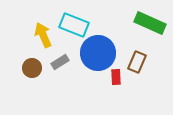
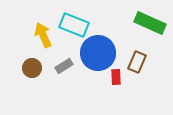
gray rectangle: moved 4 px right, 4 px down
